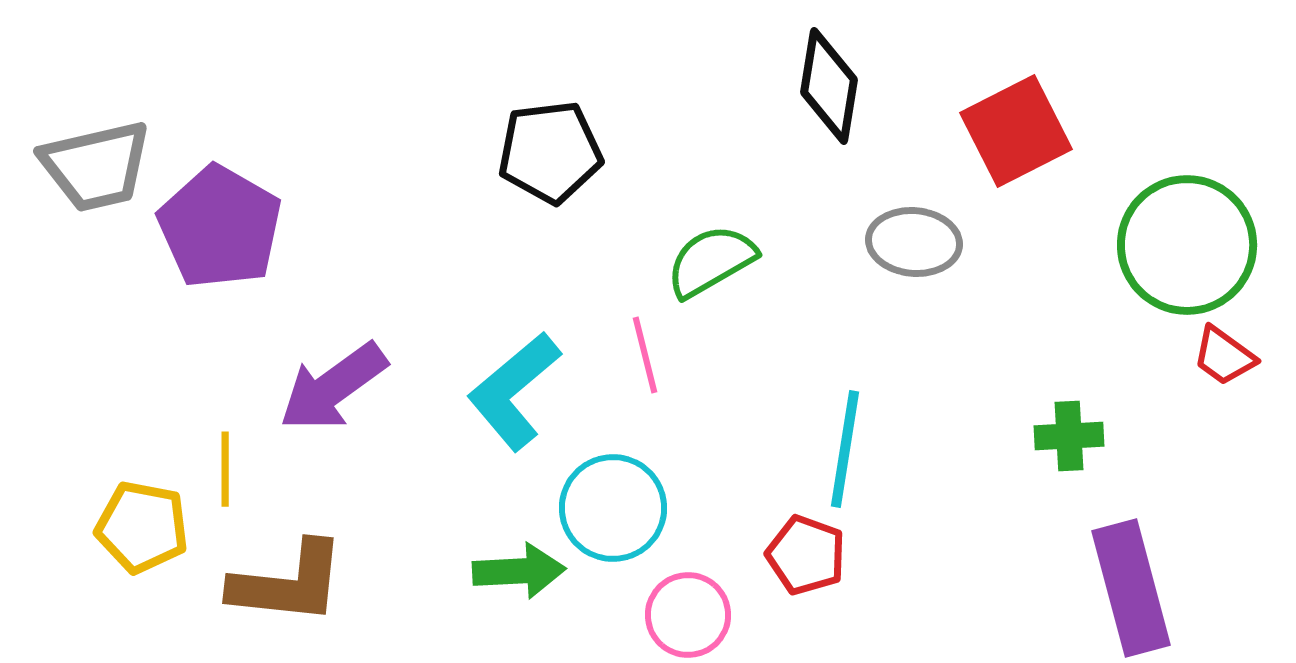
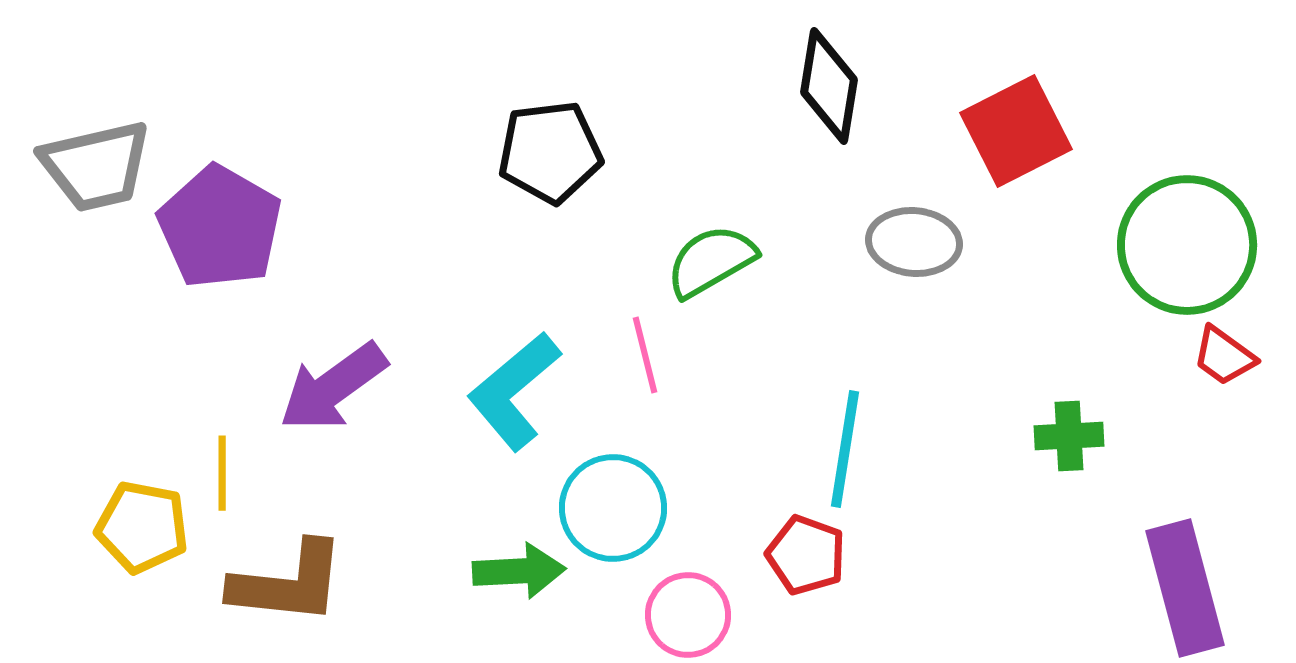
yellow line: moved 3 px left, 4 px down
purple rectangle: moved 54 px right
